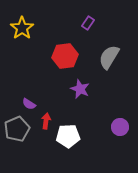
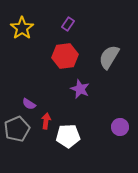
purple rectangle: moved 20 px left, 1 px down
